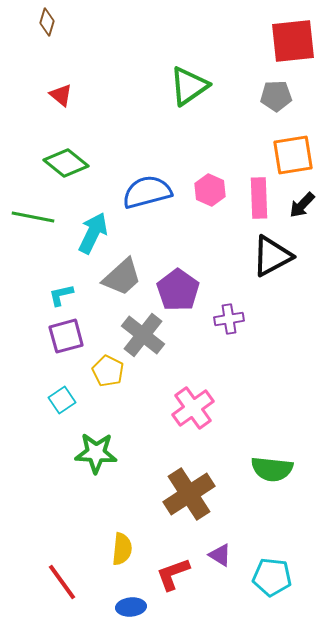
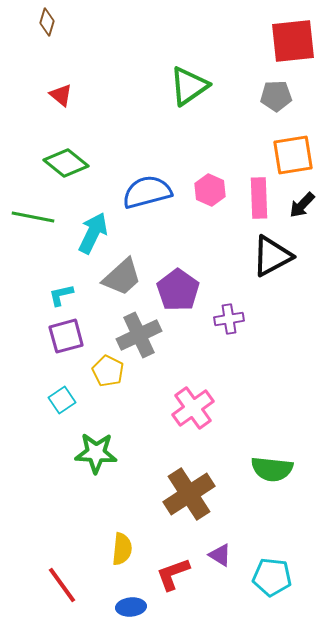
gray cross: moved 4 px left; rotated 27 degrees clockwise
red line: moved 3 px down
